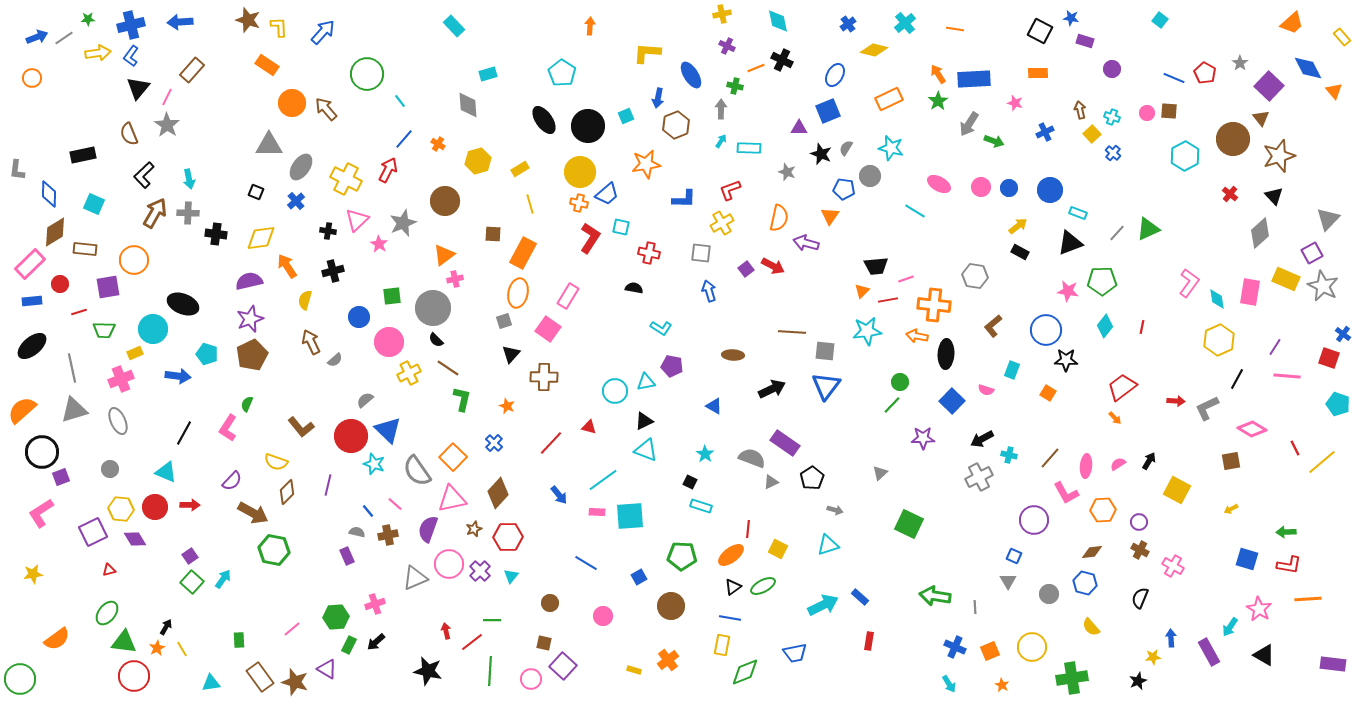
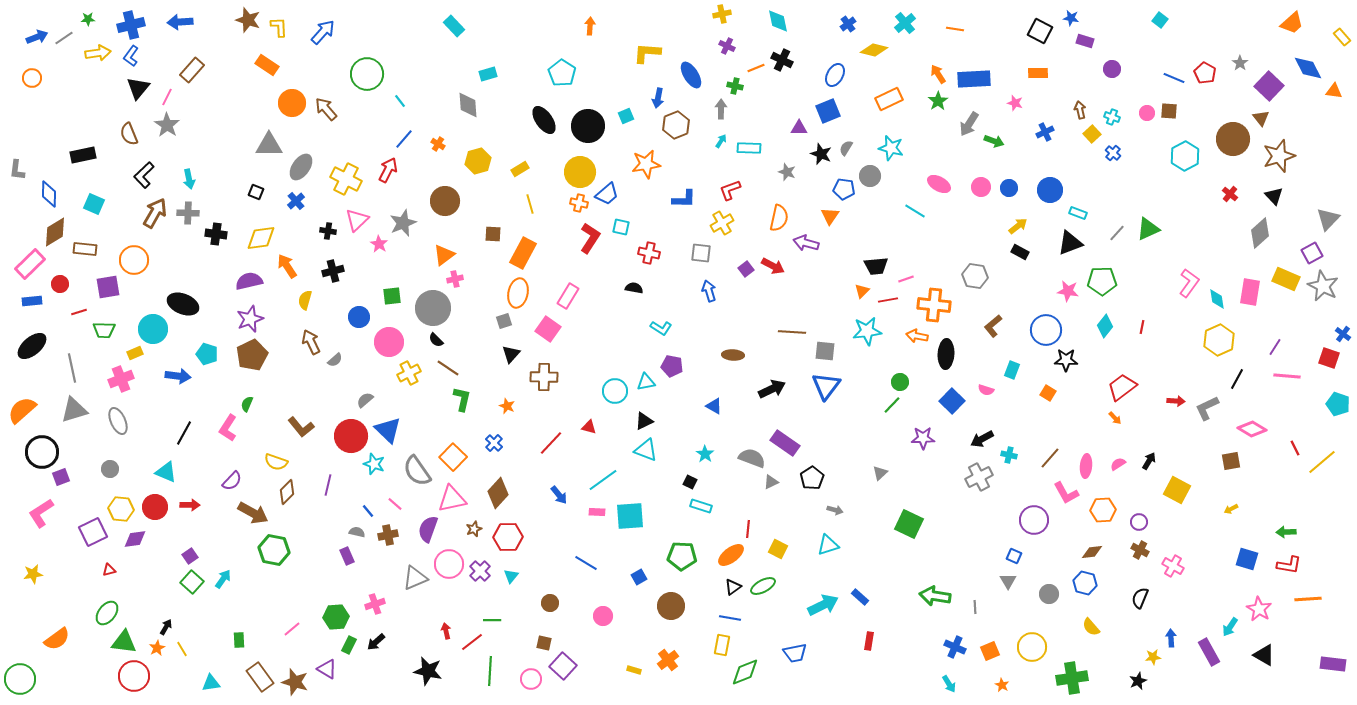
orange triangle at (1334, 91): rotated 42 degrees counterclockwise
purple diamond at (135, 539): rotated 65 degrees counterclockwise
